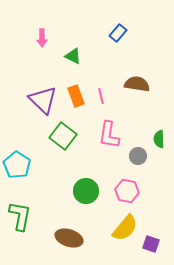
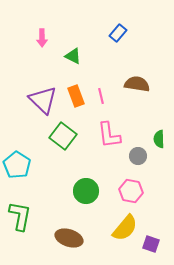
pink L-shape: rotated 16 degrees counterclockwise
pink hexagon: moved 4 px right
